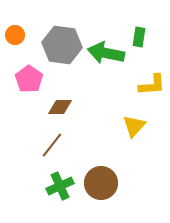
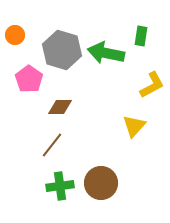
green rectangle: moved 2 px right, 1 px up
gray hexagon: moved 5 px down; rotated 9 degrees clockwise
yellow L-shape: rotated 24 degrees counterclockwise
green cross: rotated 16 degrees clockwise
